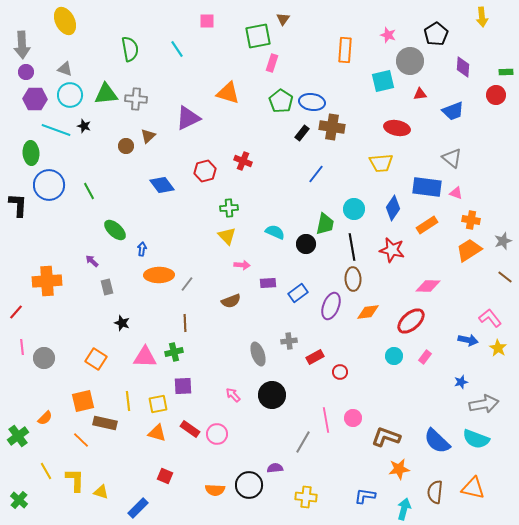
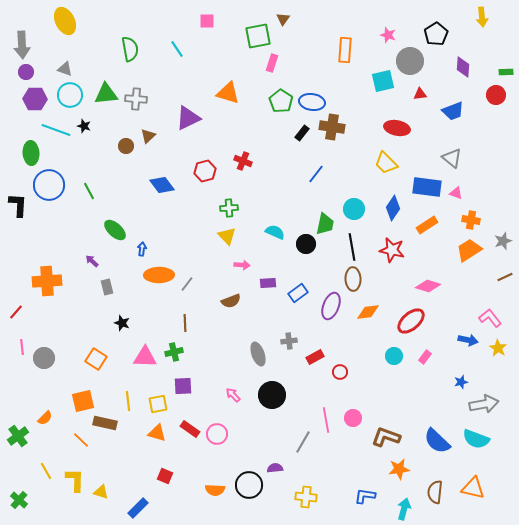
yellow trapezoid at (381, 163): moved 5 px right; rotated 50 degrees clockwise
brown line at (505, 277): rotated 63 degrees counterclockwise
pink diamond at (428, 286): rotated 15 degrees clockwise
